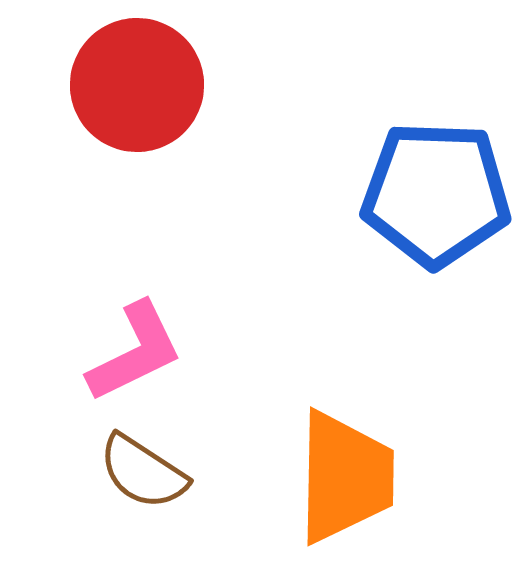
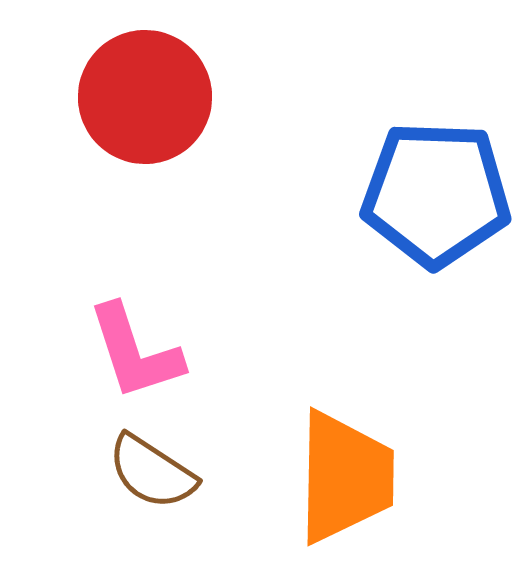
red circle: moved 8 px right, 12 px down
pink L-shape: rotated 98 degrees clockwise
brown semicircle: moved 9 px right
